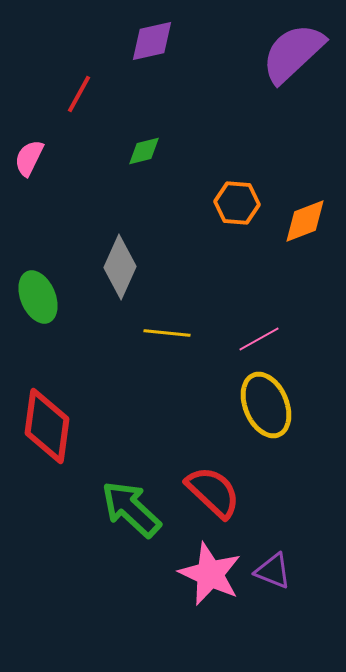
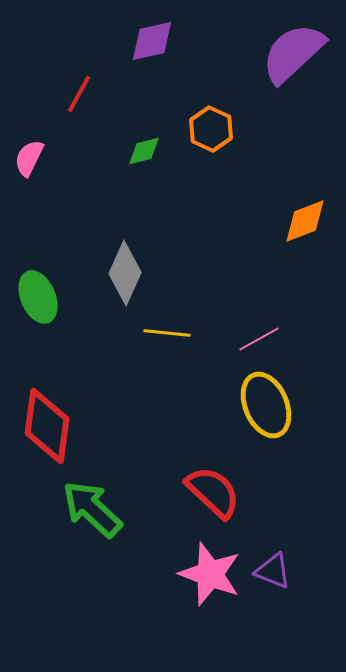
orange hexagon: moved 26 px left, 74 px up; rotated 21 degrees clockwise
gray diamond: moved 5 px right, 6 px down
green arrow: moved 39 px left
pink star: rotated 4 degrees counterclockwise
